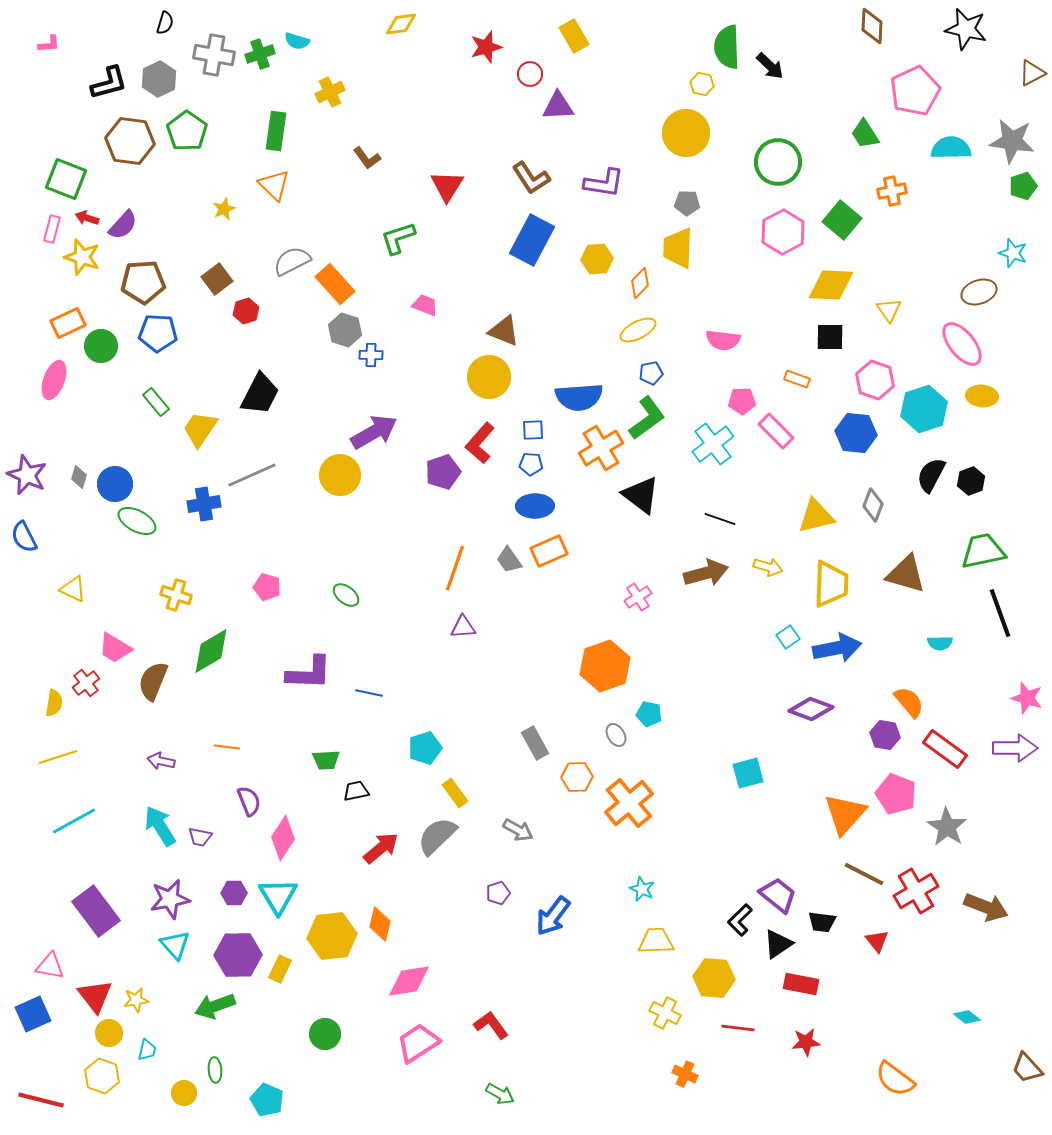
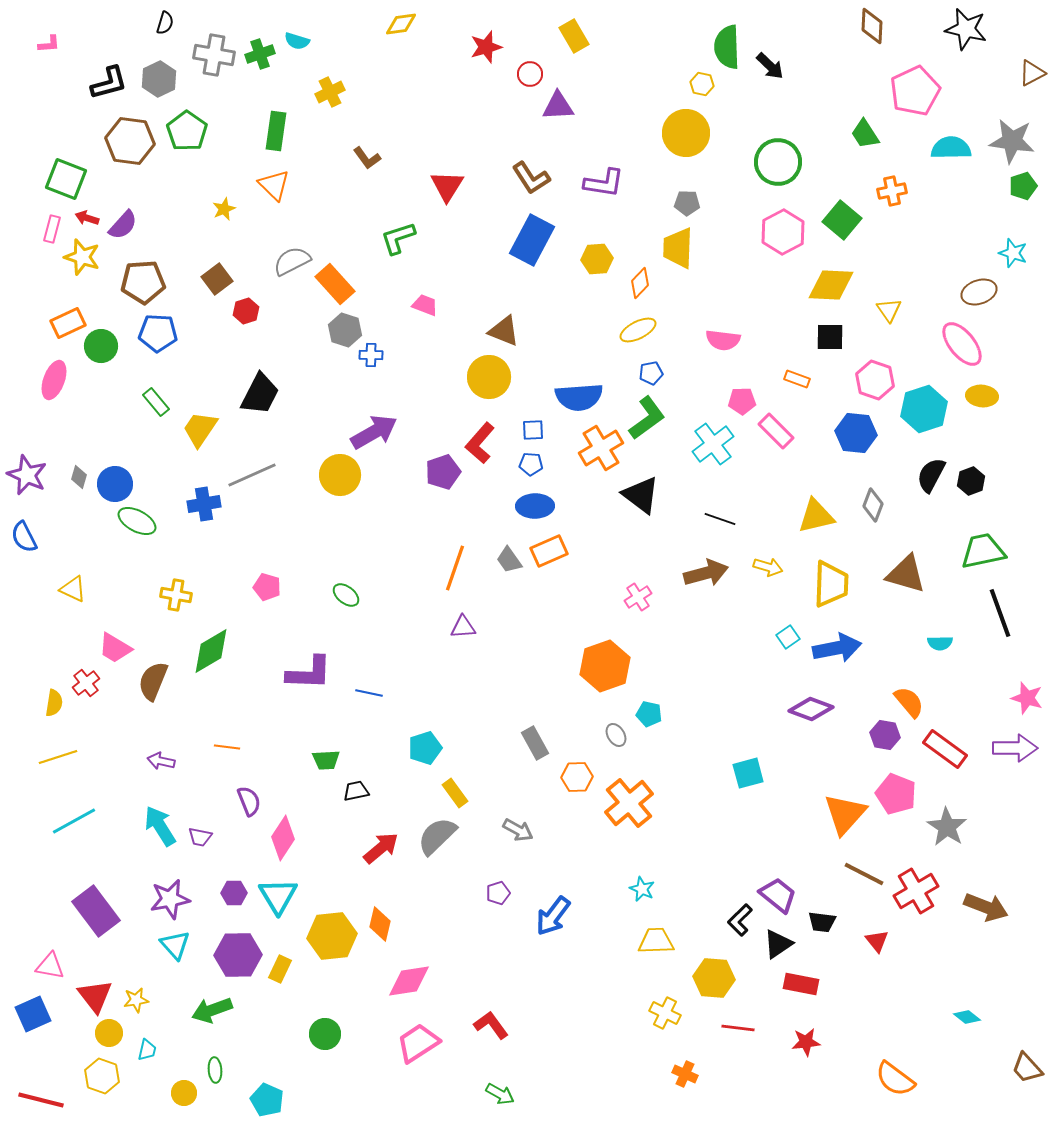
yellow cross at (176, 595): rotated 8 degrees counterclockwise
green arrow at (215, 1006): moved 3 px left, 4 px down
